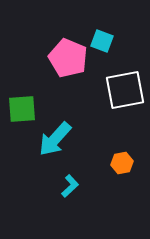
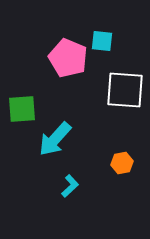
cyan square: rotated 15 degrees counterclockwise
white square: rotated 15 degrees clockwise
